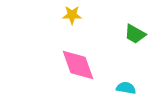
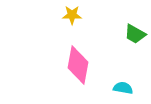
pink diamond: rotated 30 degrees clockwise
cyan semicircle: moved 3 px left
